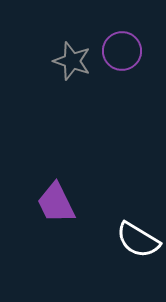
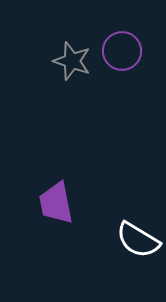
purple trapezoid: rotated 15 degrees clockwise
